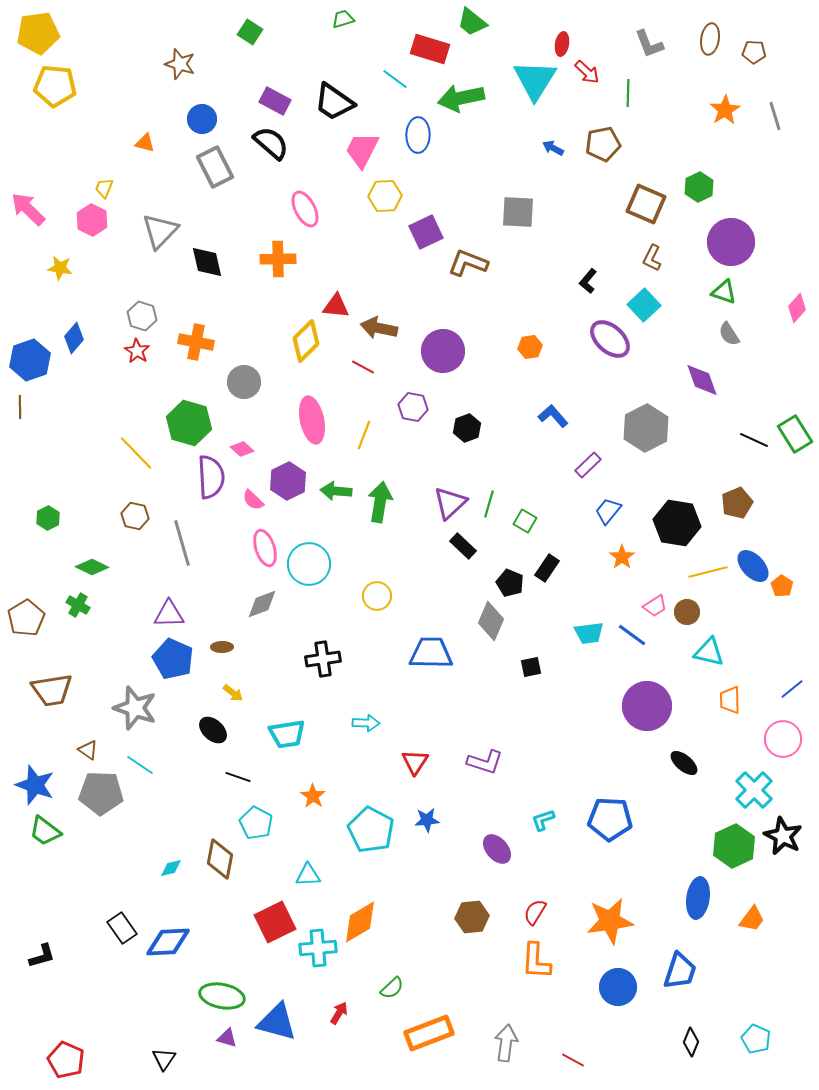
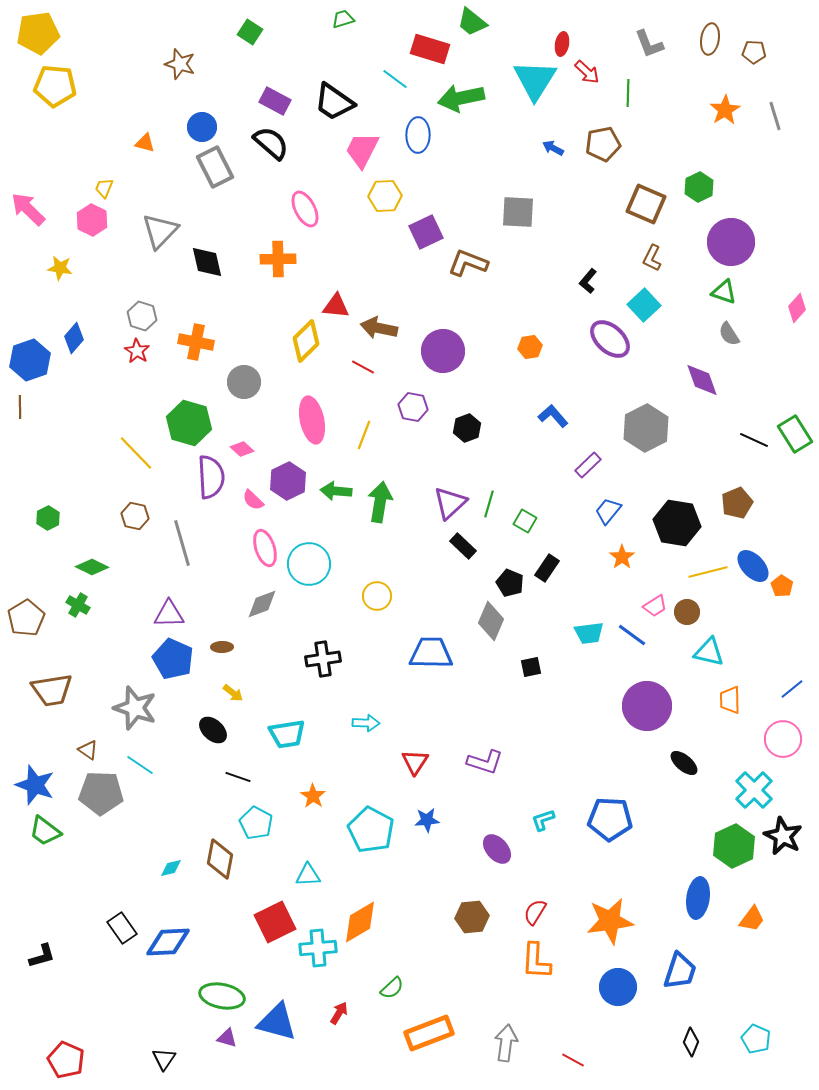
blue circle at (202, 119): moved 8 px down
